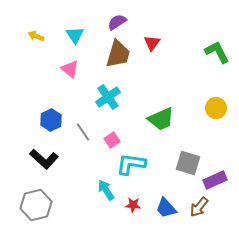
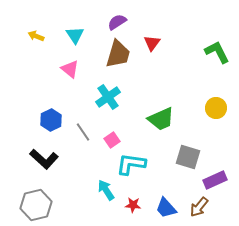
gray square: moved 6 px up
